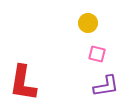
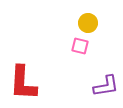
pink square: moved 17 px left, 8 px up
red L-shape: rotated 6 degrees counterclockwise
